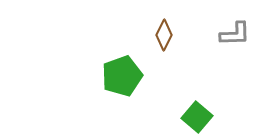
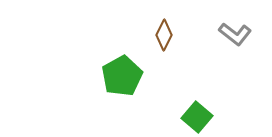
gray L-shape: rotated 40 degrees clockwise
green pentagon: rotated 9 degrees counterclockwise
